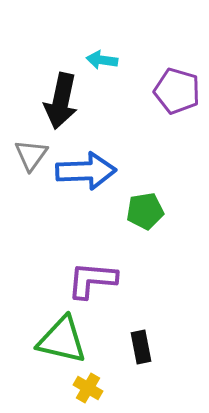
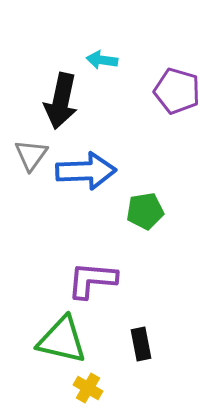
black rectangle: moved 3 px up
